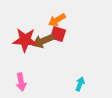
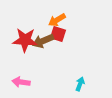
pink arrow: rotated 108 degrees clockwise
